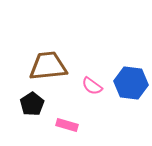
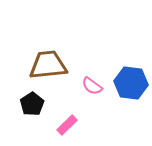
brown trapezoid: moved 1 px up
pink rectangle: rotated 60 degrees counterclockwise
